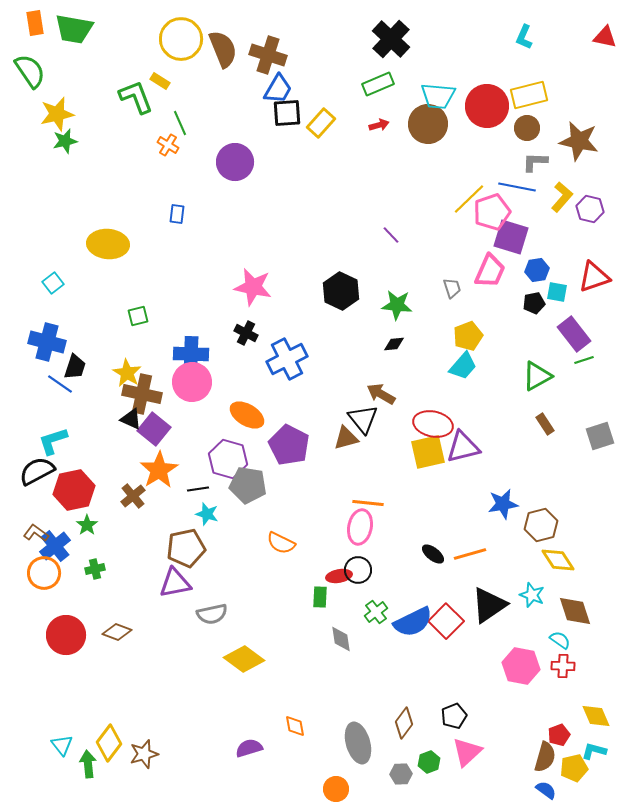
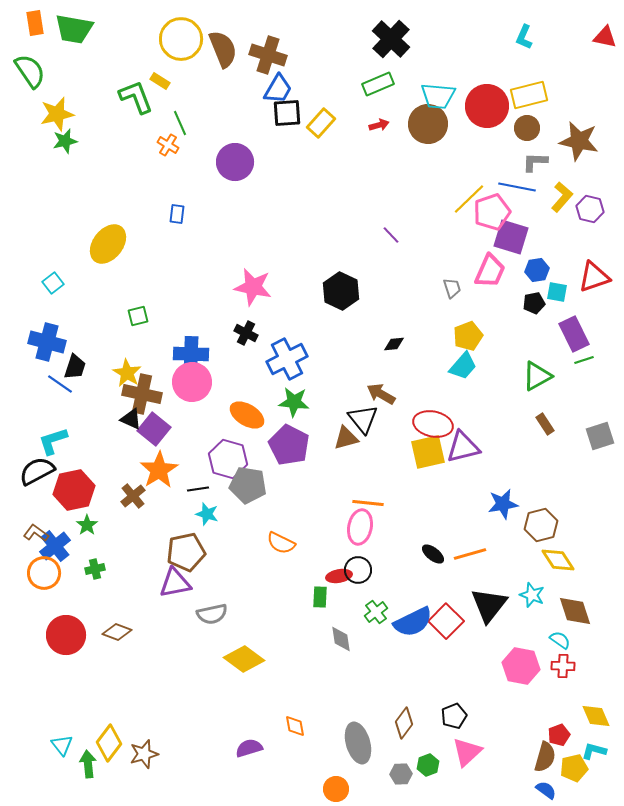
yellow ellipse at (108, 244): rotated 57 degrees counterclockwise
green star at (397, 305): moved 103 px left, 97 px down
purple rectangle at (574, 334): rotated 12 degrees clockwise
brown pentagon at (186, 548): moved 4 px down
black triangle at (489, 605): rotated 18 degrees counterclockwise
green hexagon at (429, 762): moved 1 px left, 3 px down
